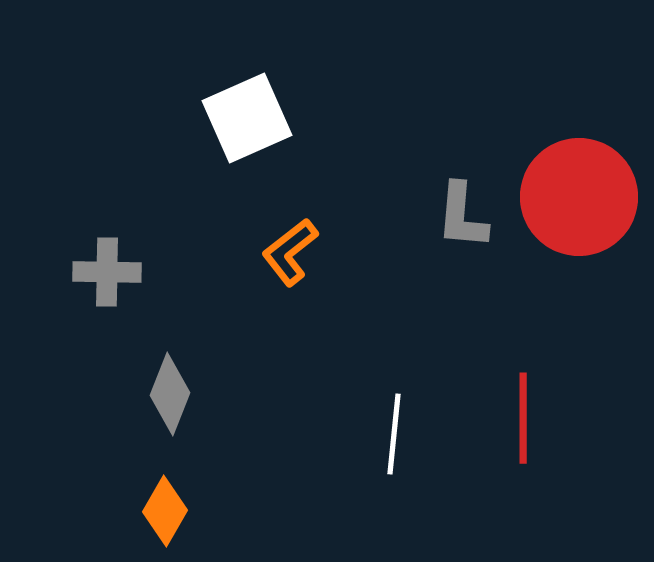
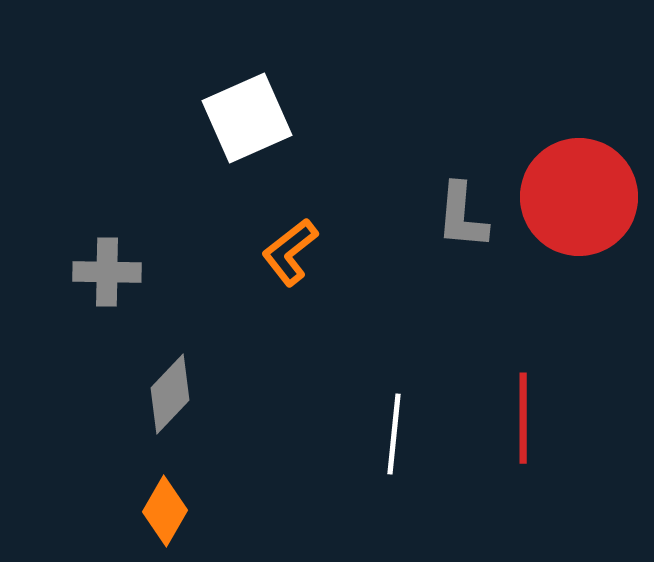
gray diamond: rotated 22 degrees clockwise
